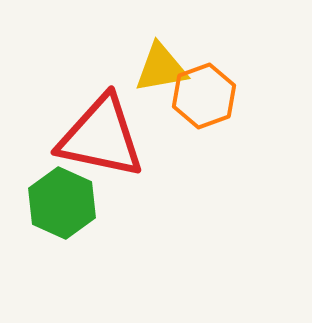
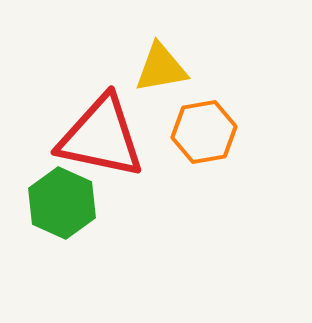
orange hexagon: moved 36 px down; rotated 10 degrees clockwise
